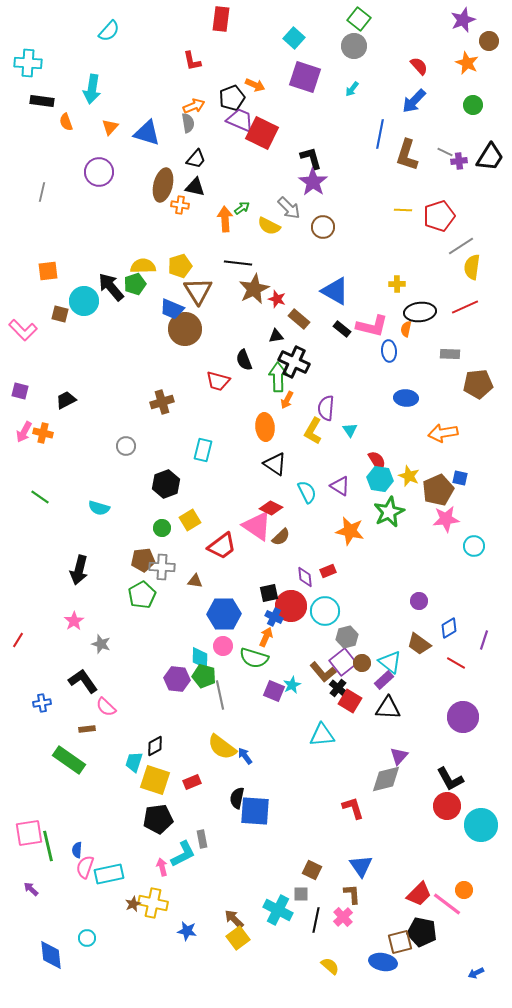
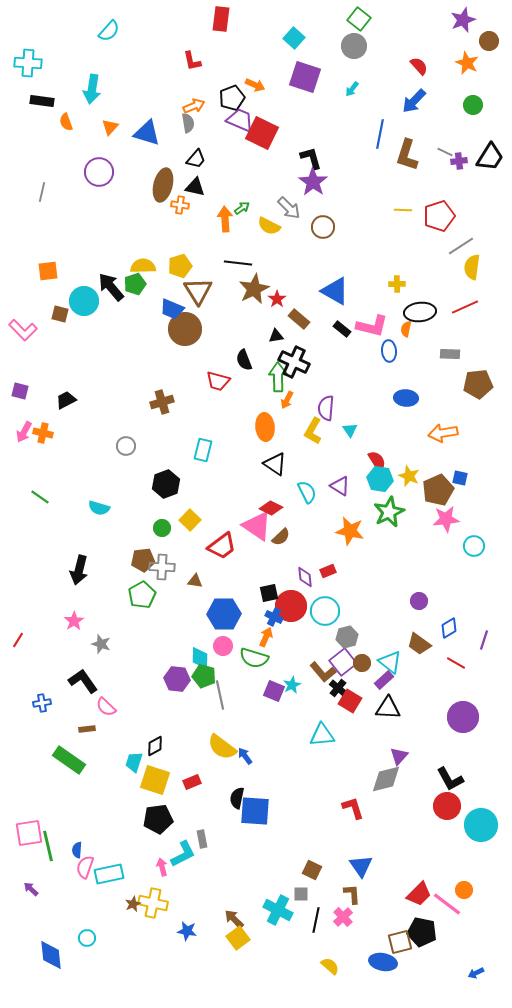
red star at (277, 299): rotated 18 degrees clockwise
yellow square at (190, 520): rotated 15 degrees counterclockwise
